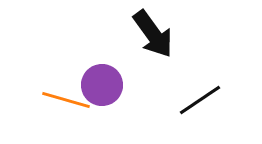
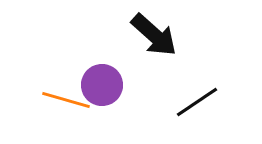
black arrow: moved 1 px right, 1 px down; rotated 12 degrees counterclockwise
black line: moved 3 px left, 2 px down
